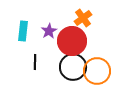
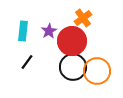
black line: moved 8 px left; rotated 35 degrees clockwise
